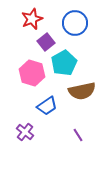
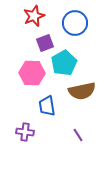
red star: moved 2 px right, 3 px up
purple square: moved 1 px left, 1 px down; rotated 18 degrees clockwise
pink hexagon: rotated 15 degrees counterclockwise
blue trapezoid: rotated 115 degrees clockwise
purple cross: rotated 30 degrees counterclockwise
